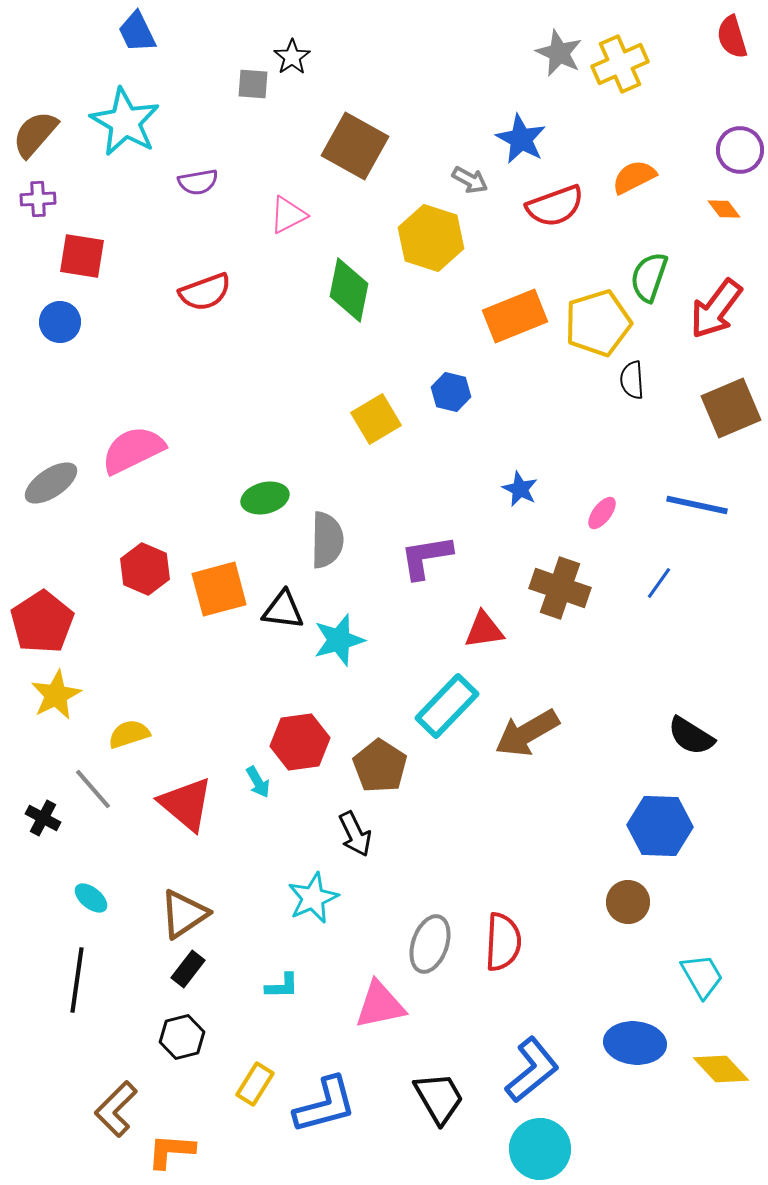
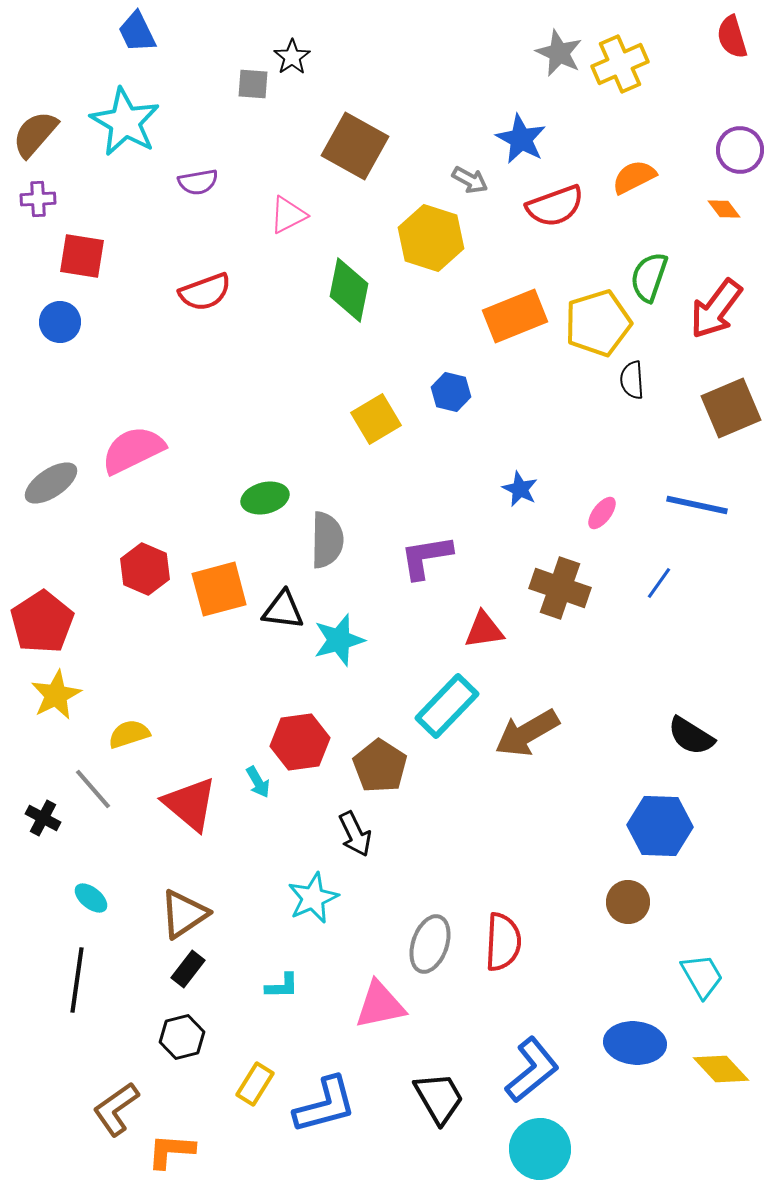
red triangle at (186, 804): moved 4 px right
brown L-shape at (116, 1109): rotated 10 degrees clockwise
